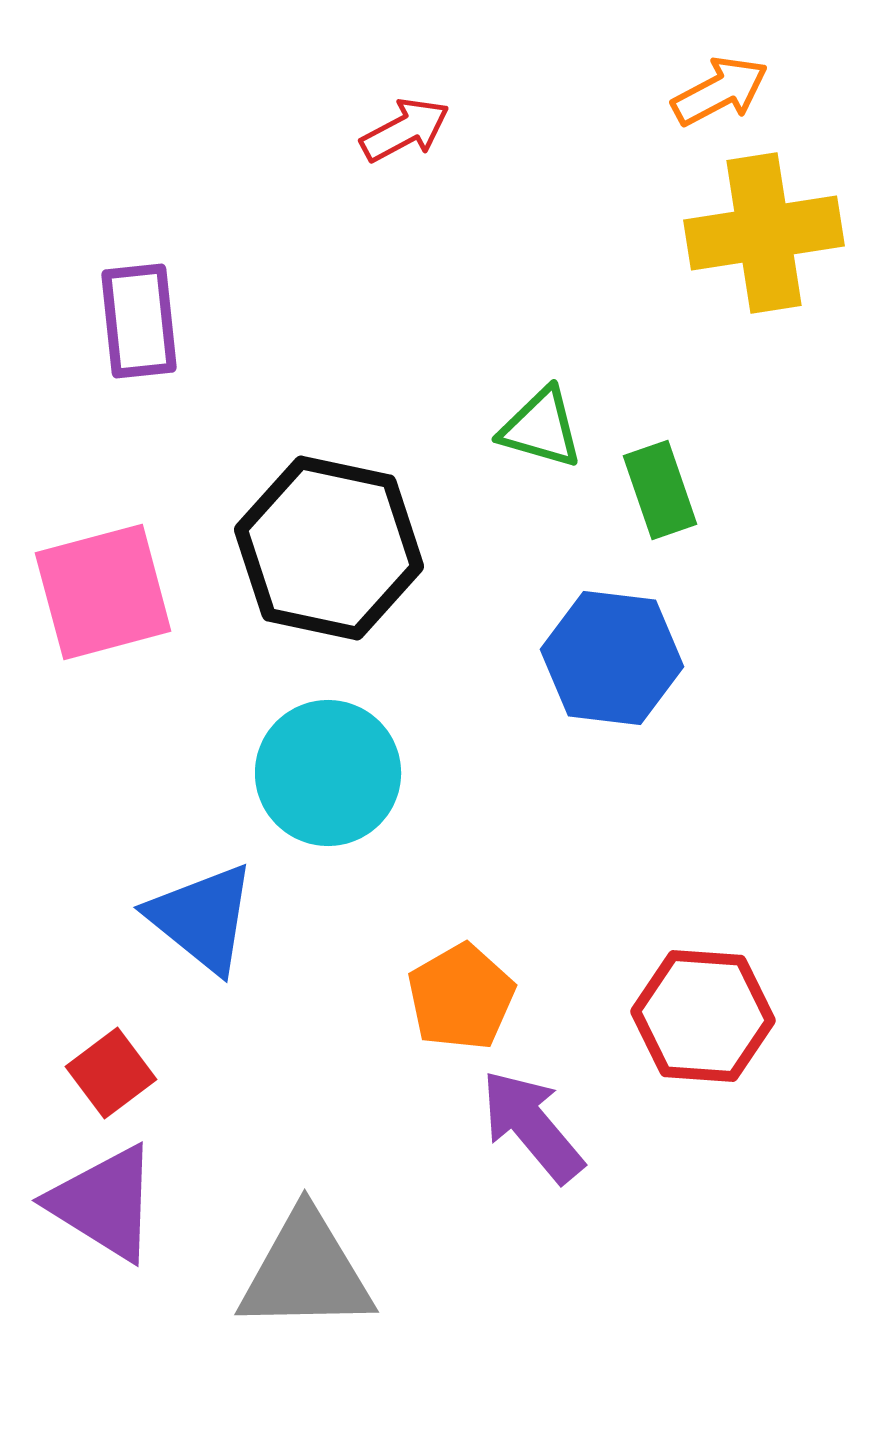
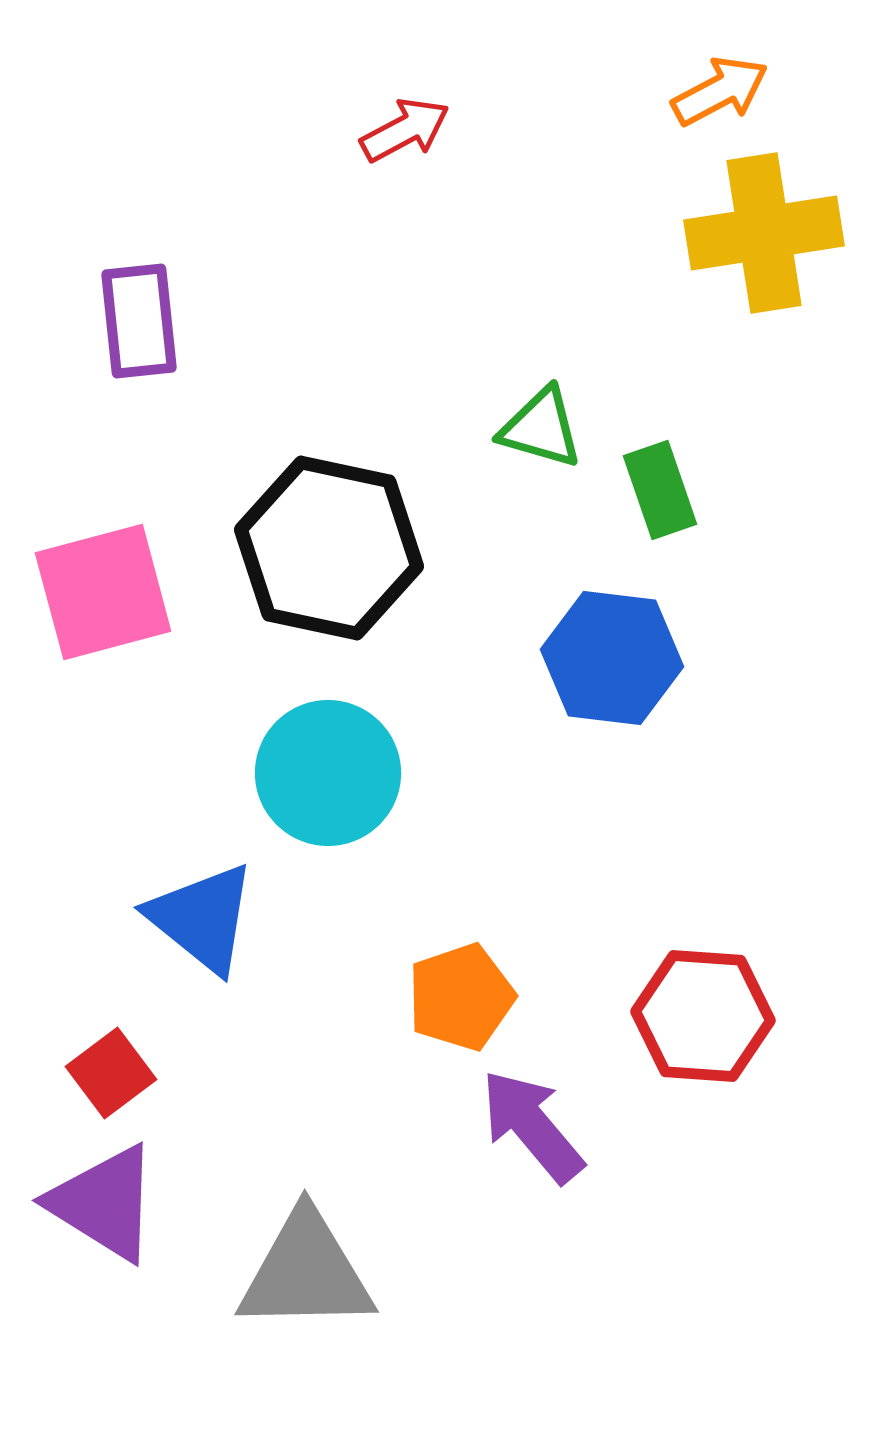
orange pentagon: rotated 11 degrees clockwise
